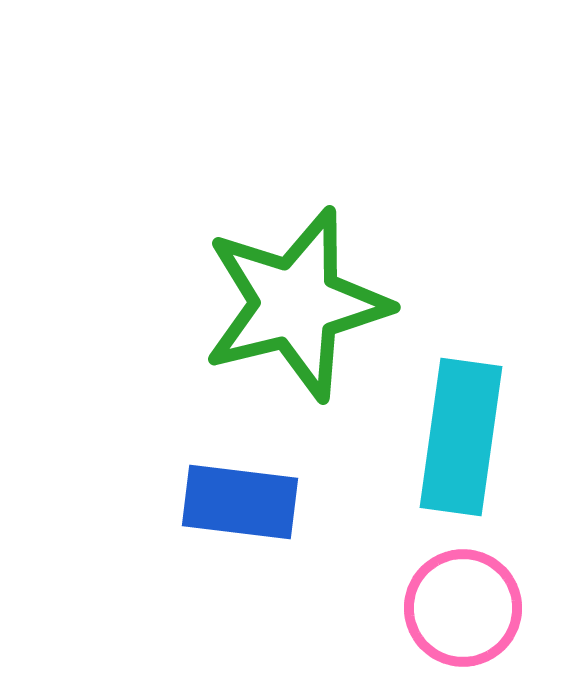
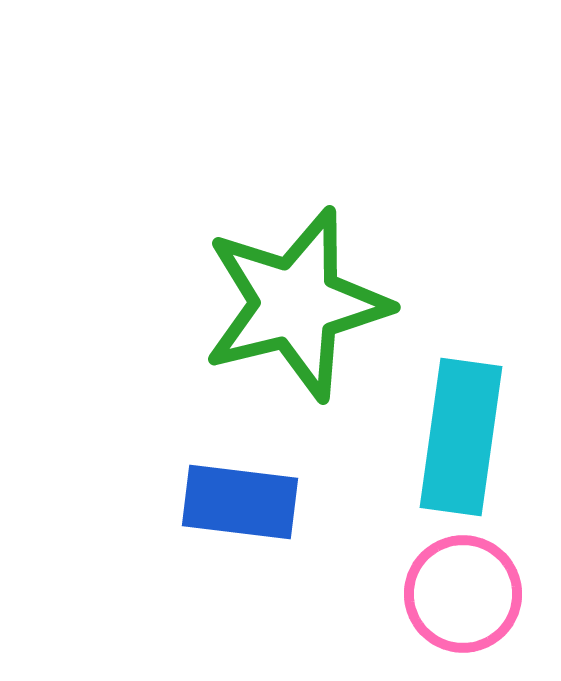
pink circle: moved 14 px up
